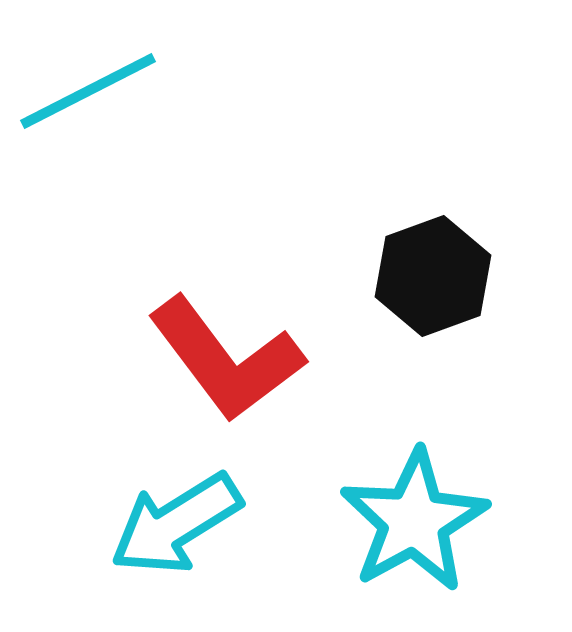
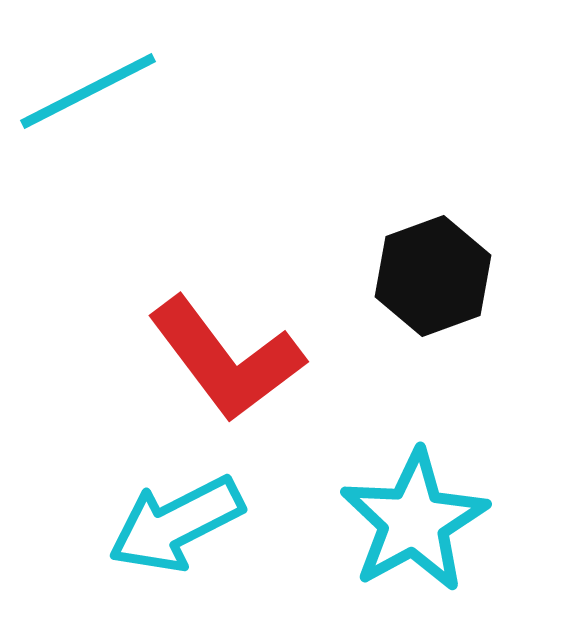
cyan arrow: rotated 5 degrees clockwise
